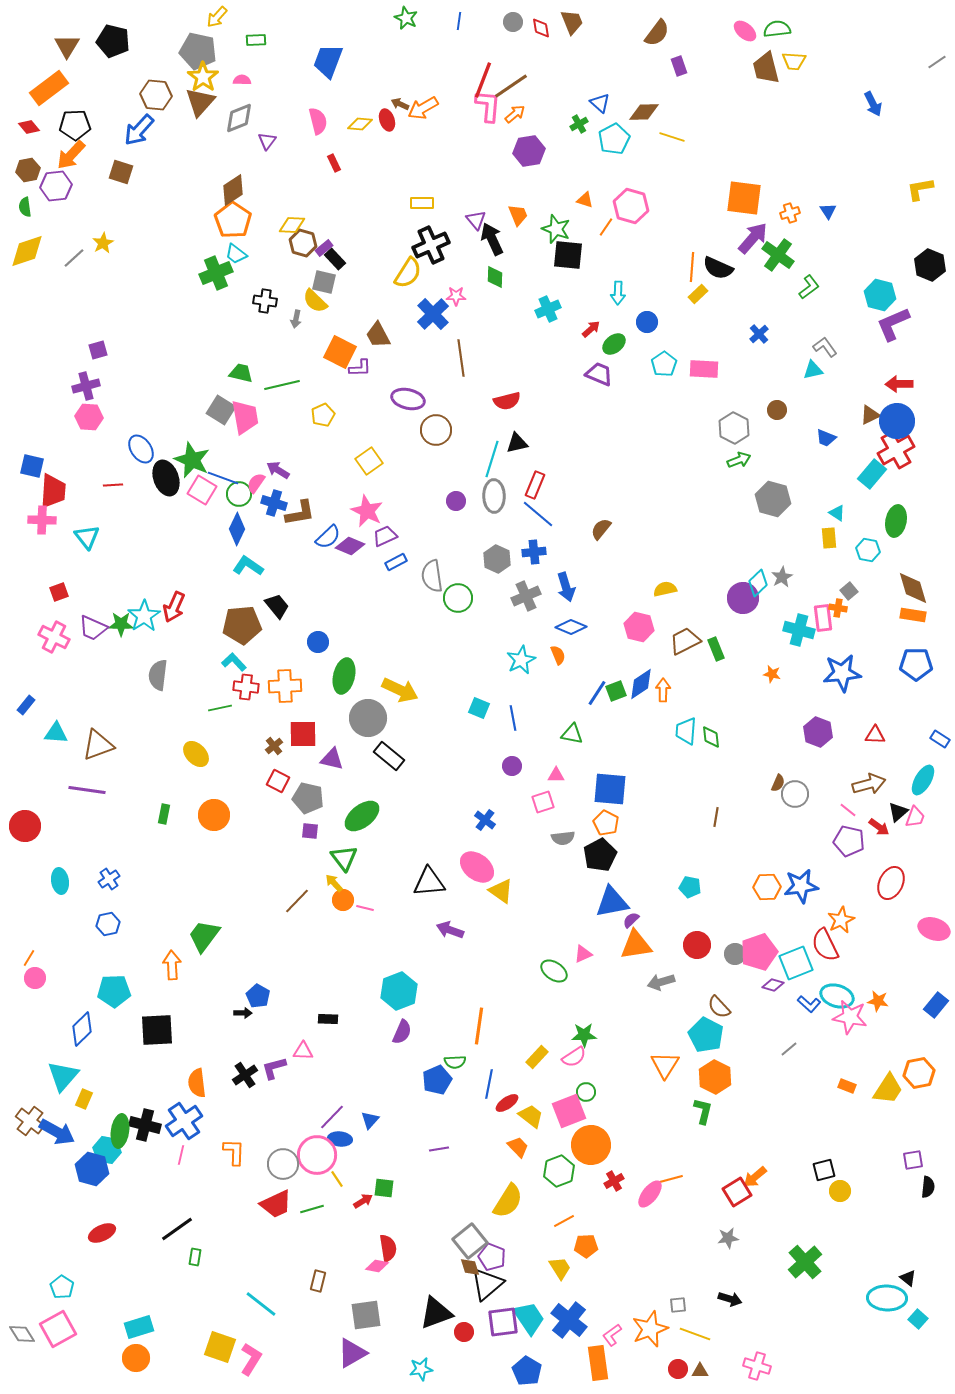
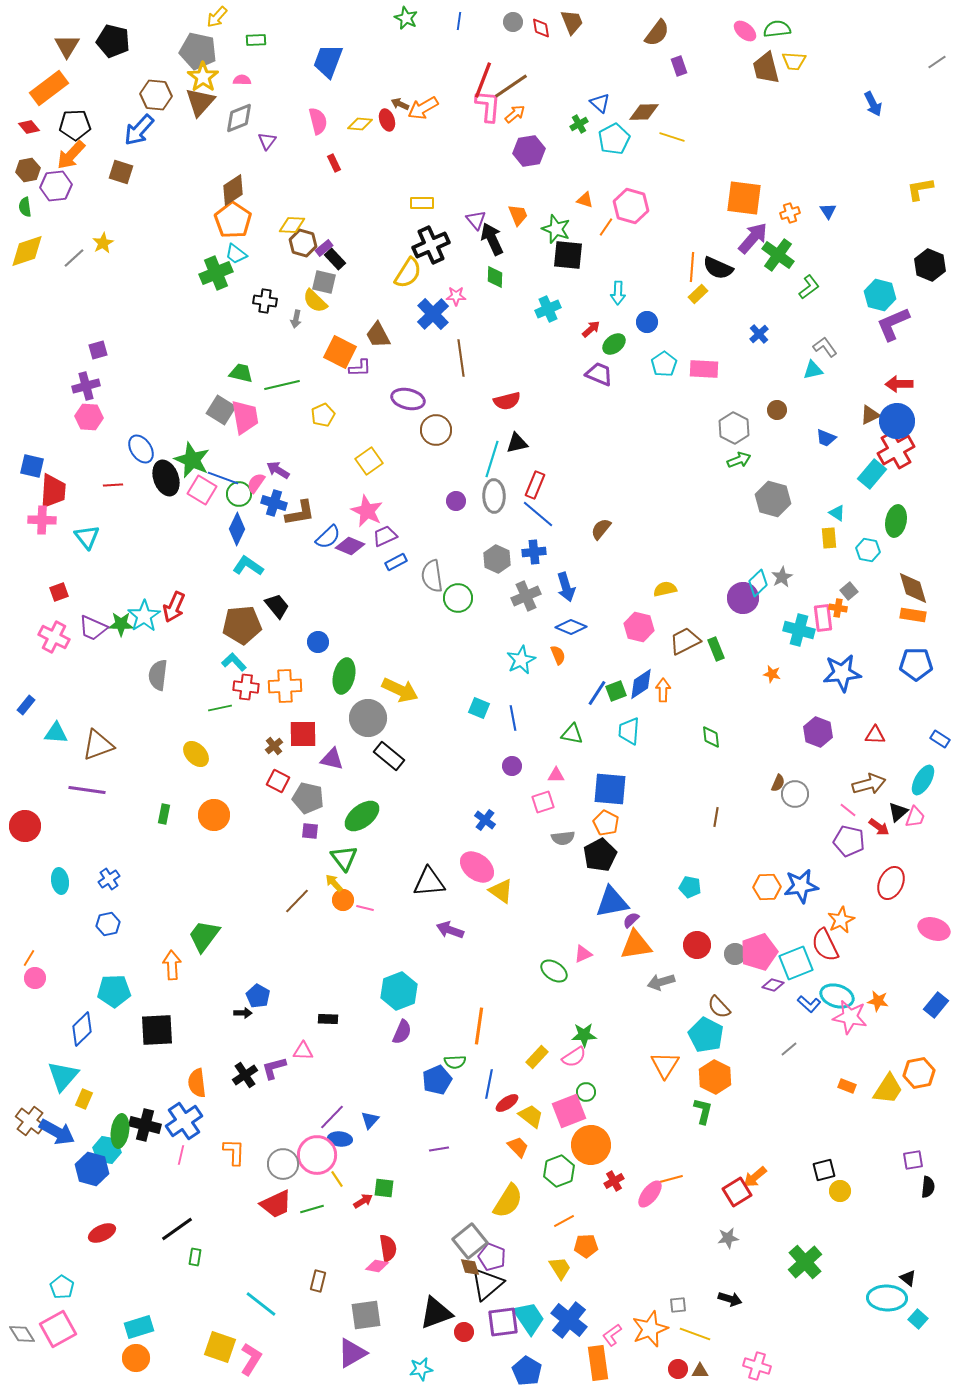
cyan trapezoid at (686, 731): moved 57 px left
